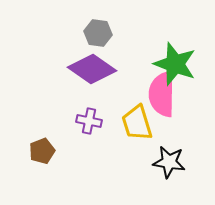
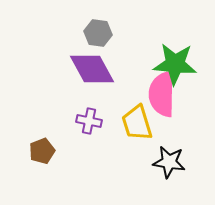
green star: rotated 15 degrees counterclockwise
purple diamond: rotated 27 degrees clockwise
